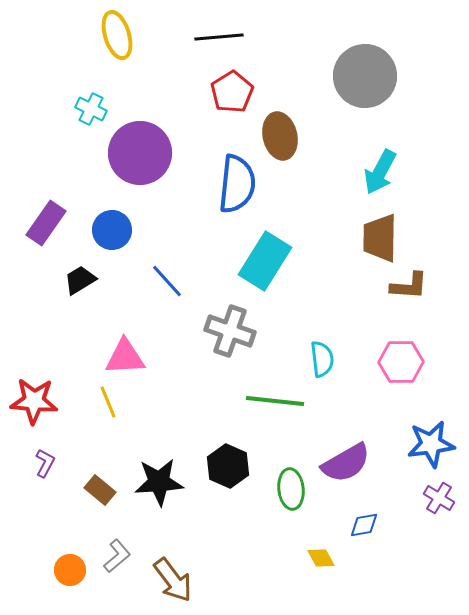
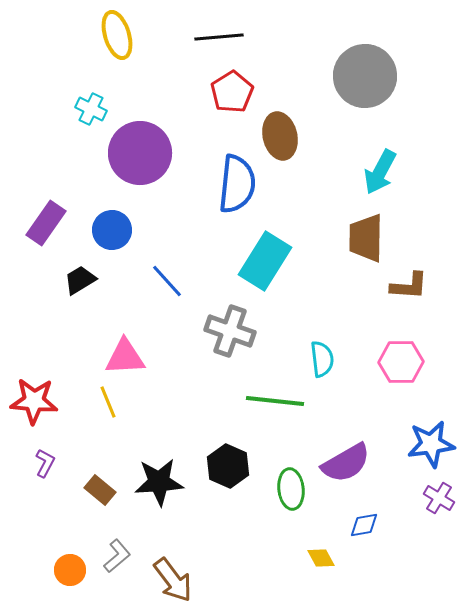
brown trapezoid: moved 14 px left
